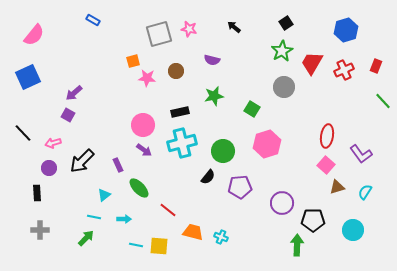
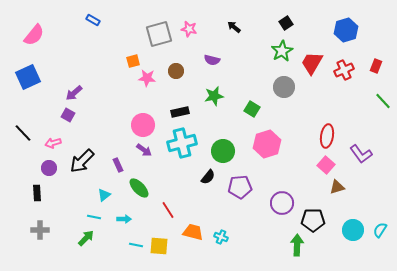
cyan semicircle at (365, 192): moved 15 px right, 38 px down
red line at (168, 210): rotated 18 degrees clockwise
